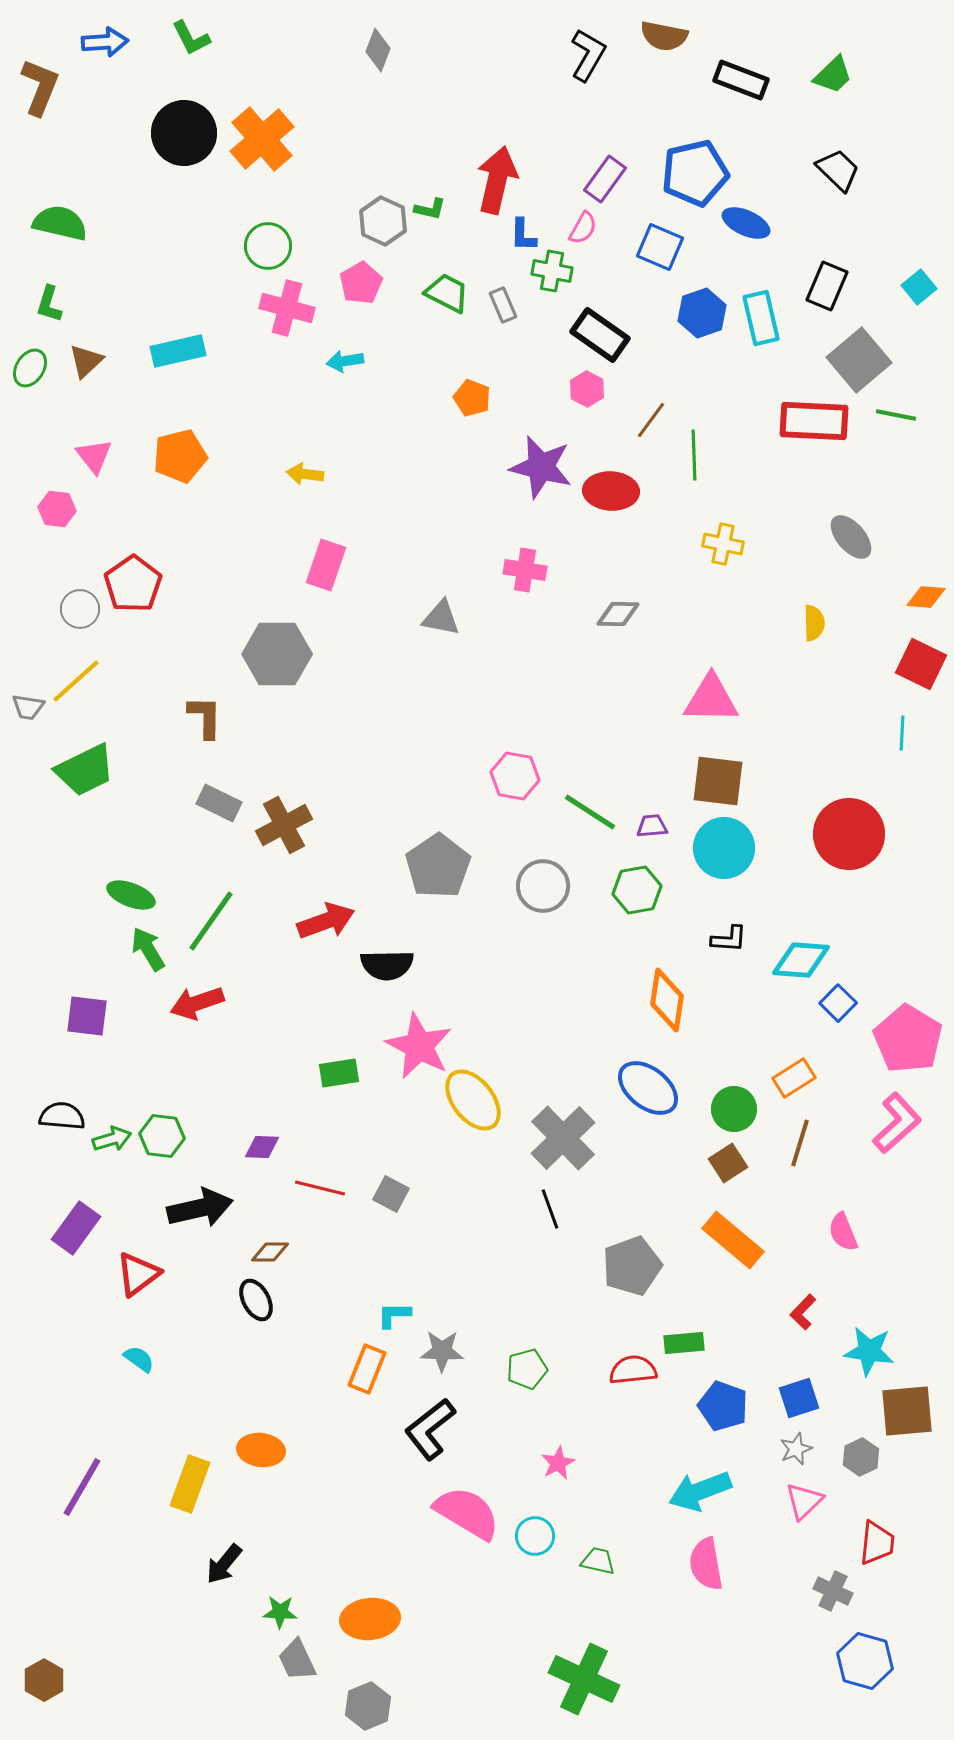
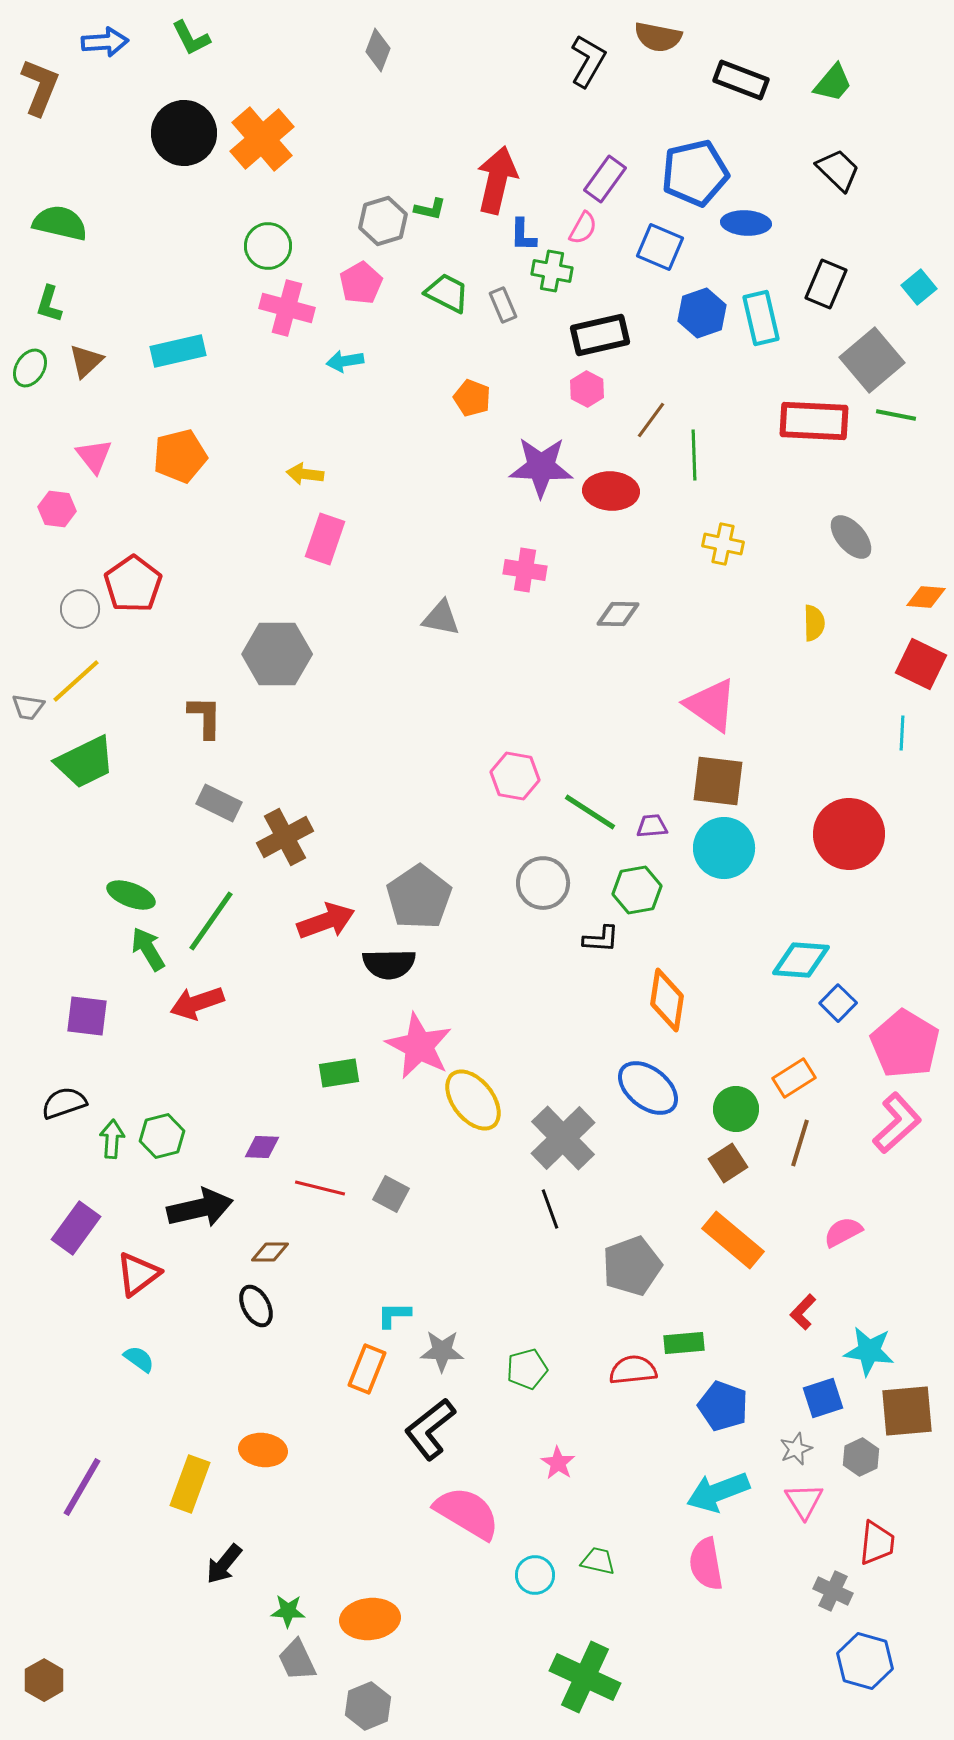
brown semicircle at (664, 36): moved 6 px left, 1 px down
black L-shape at (588, 55): moved 6 px down
green trapezoid at (833, 75): moved 8 px down; rotated 6 degrees counterclockwise
gray hexagon at (383, 221): rotated 18 degrees clockwise
blue ellipse at (746, 223): rotated 21 degrees counterclockwise
black rectangle at (827, 286): moved 1 px left, 2 px up
black rectangle at (600, 335): rotated 48 degrees counterclockwise
gray square at (859, 360): moved 13 px right
purple star at (541, 467): rotated 12 degrees counterclockwise
pink rectangle at (326, 565): moved 1 px left, 26 px up
pink triangle at (711, 699): moved 6 px down; rotated 34 degrees clockwise
green trapezoid at (85, 770): moved 8 px up
brown cross at (284, 825): moved 1 px right, 12 px down
gray pentagon at (438, 866): moved 19 px left, 31 px down
gray circle at (543, 886): moved 3 px up
black L-shape at (729, 939): moved 128 px left
black semicircle at (387, 965): moved 2 px right, 1 px up
pink pentagon at (908, 1039): moved 3 px left, 5 px down
green circle at (734, 1109): moved 2 px right
black semicircle at (62, 1116): moved 2 px right, 13 px up; rotated 24 degrees counterclockwise
green hexagon at (162, 1136): rotated 21 degrees counterclockwise
green arrow at (112, 1139): rotated 69 degrees counterclockwise
pink semicircle at (843, 1232): rotated 84 degrees clockwise
black ellipse at (256, 1300): moved 6 px down
blue square at (799, 1398): moved 24 px right
orange ellipse at (261, 1450): moved 2 px right
pink star at (558, 1463): rotated 12 degrees counterclockwise
cyan arrow at (700, 1491): moved 18 px right, 1 px down
pink triangle at (804, 1501): rotated 18 degrees counterclockwise
cyan circle at (535, 1536): moved 39 px down
green star at (280, 1612): moved 8 px right, 1 px up
green cross at (584, 1679): moved 1 px right, 2 px up
